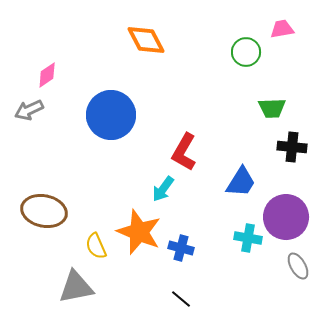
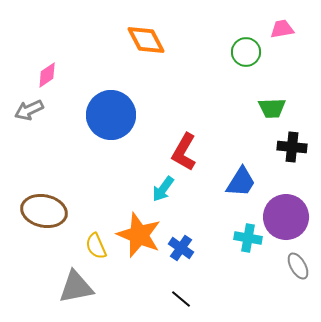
orange star: moved 3 px down
blue cross: rotated 20 degrees clockwise
